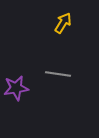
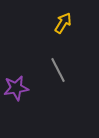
gray line: moved 4 px up; rotated 55 degrees clockwise
